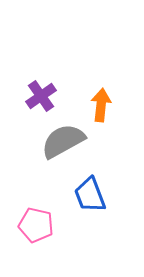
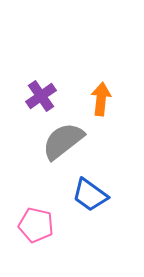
orange arrow: moved 6 px up
gray semicircle: rotated 9 degrees counterclockwise
blue trapezoid: rotated 33 degrees counterclockwise
